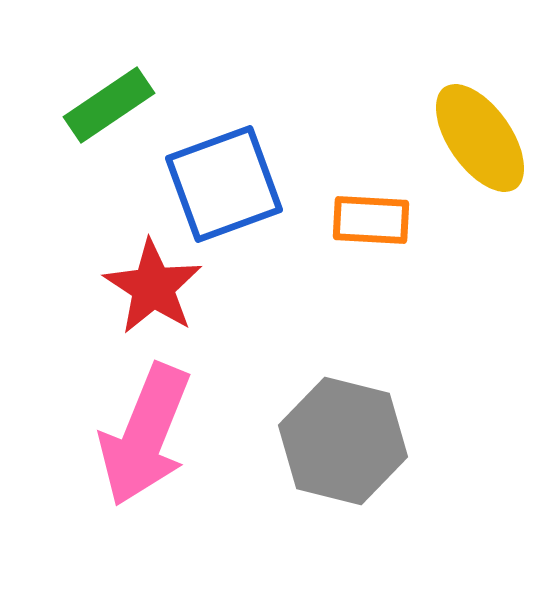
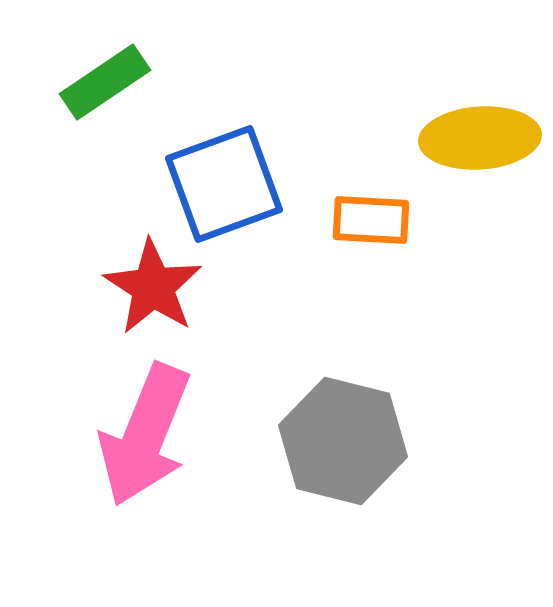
green rectangle: moved 4 px left, 23 px up
yellow ellipse: rotated 59 degrees counterclockwise
